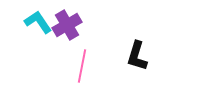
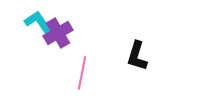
purple cross: moved 9 px left, 8 px down
pink line: moved 7 px down
